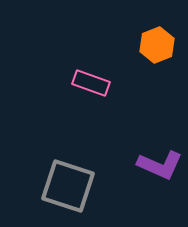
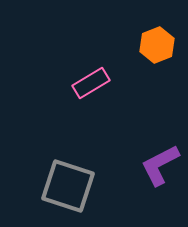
pink rectangle: rotated 51 degrees counterclockwise
purple L-shape: rotated 129 degrees clockwise
